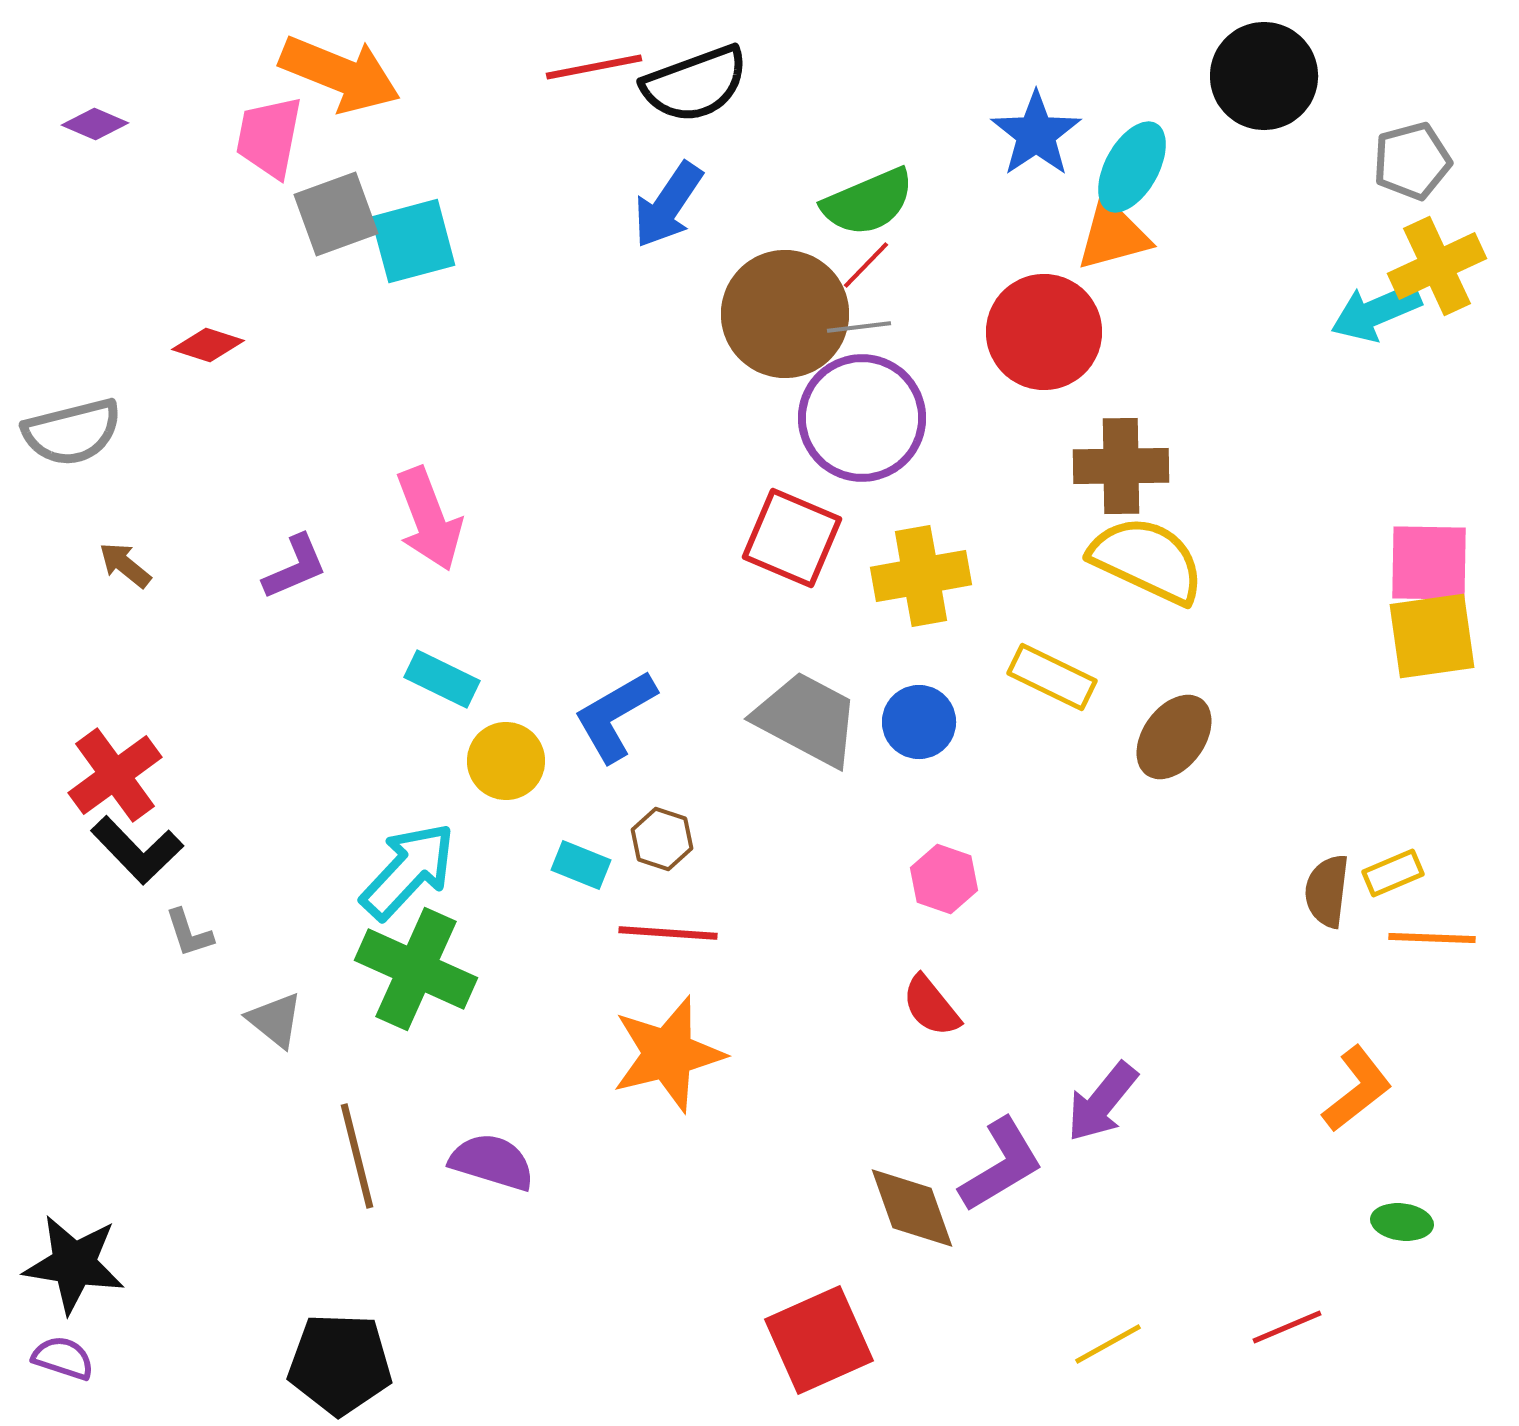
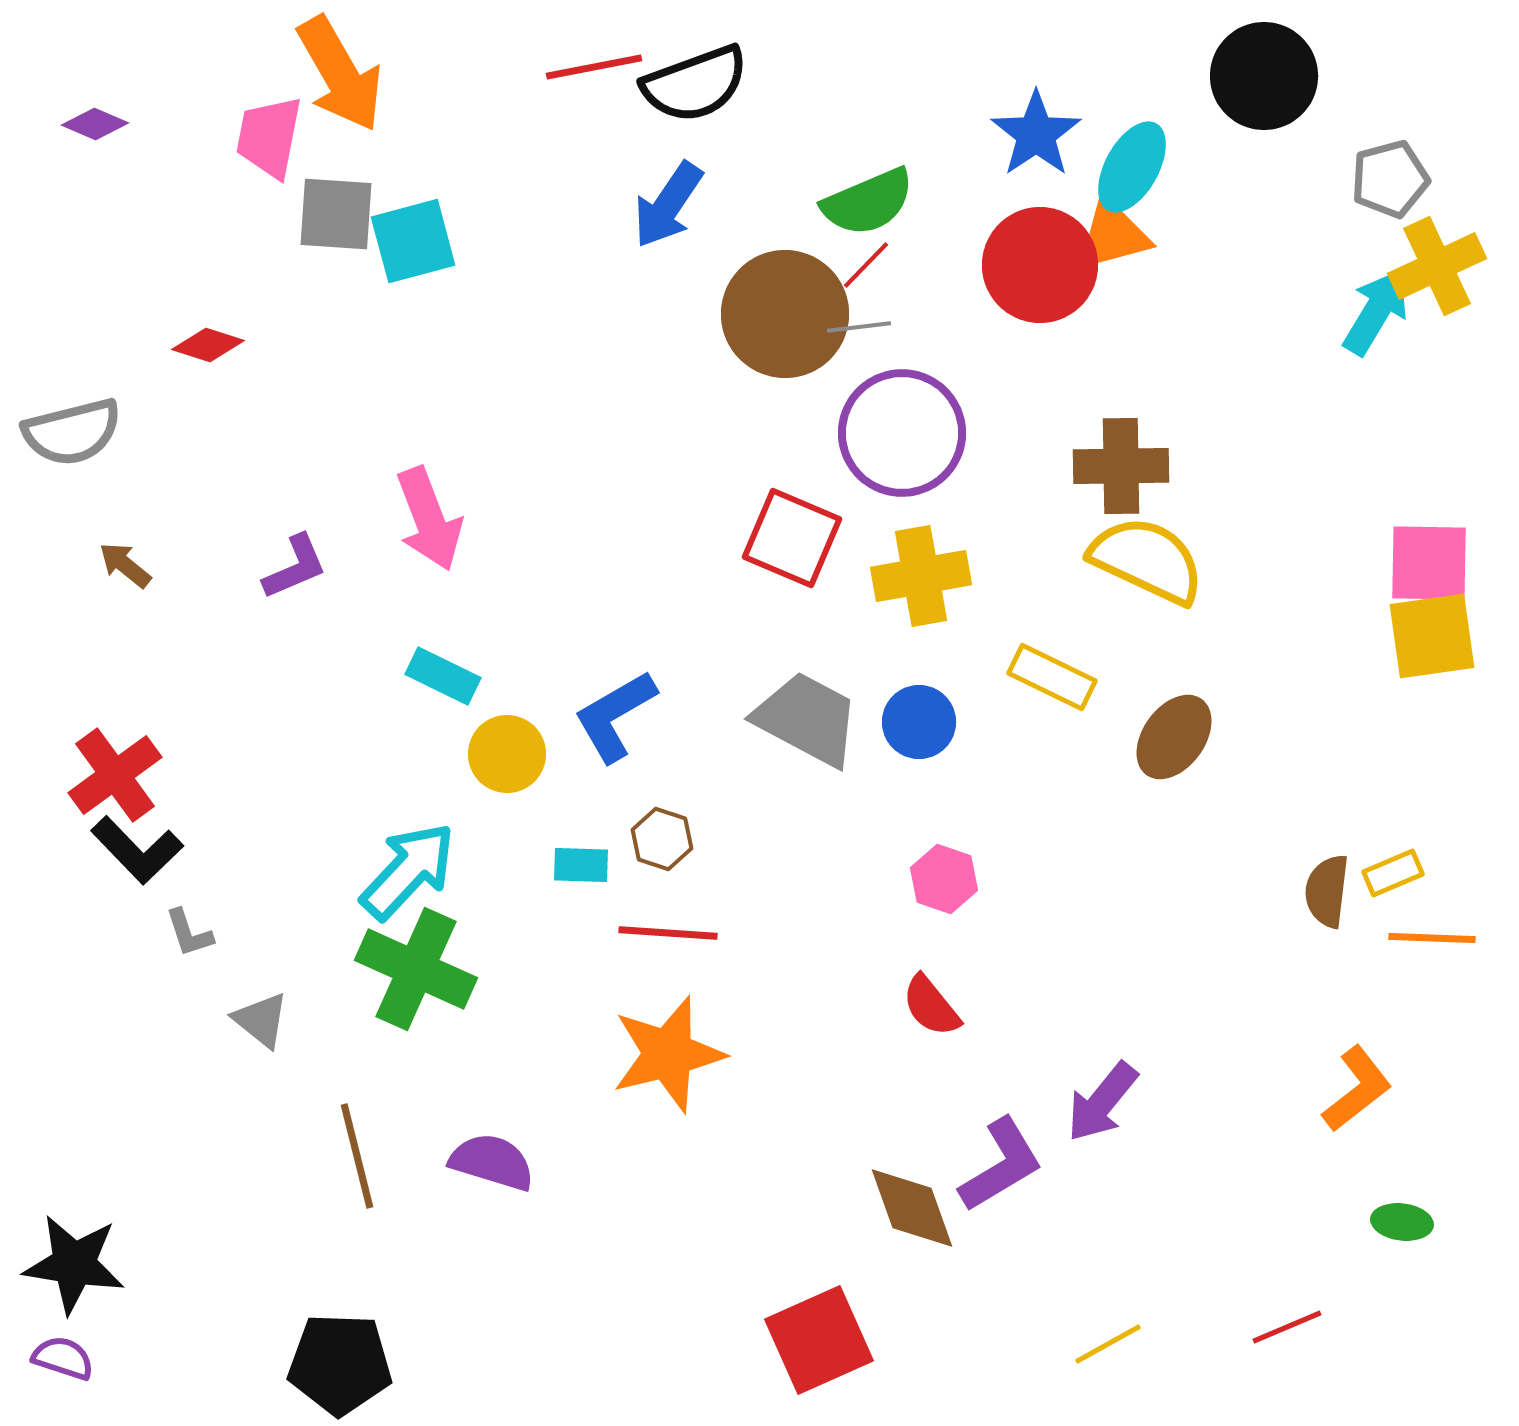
orange arrow at (340, 74): rotated 38 degrees clockwise
gray pentagon at (1412, 161): moved 22 px left, 18 px down
gray square at (336, 214): rotated 24 degrees clockwise
cyan arrow at (1376, 312): rotated 144 degrees clockwise
red circle at (1044, 332): moved 4 px left, 67 px up
purple circle at (862, 418): moved 40 px right, 15 px down
cyan rectangle at (442, 679): moved 1 px right, 3 px up
yellow circle at (506, 761): moved 1 px right, 7 px up
cyan rectangle at (581, 865): rotated 20 degrees counterclockwise
gray triangle at (275, 1020): moved 14 px left
